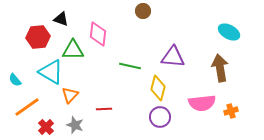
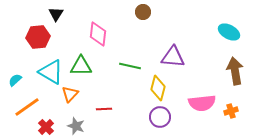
brown circle: moved 1 px down
black triangle: moved 5 px left, 5 px up; rotated 42 degrees clockwise
green triangle: moved 8 px right, 16 px down
brown arrow: moved 15 px right, 3 px down
cyan semicircle: rotated 88 degrees clockwise
orange triangle: moved 1 px up
gray star: moved 1 px right, 1 px down
